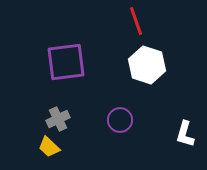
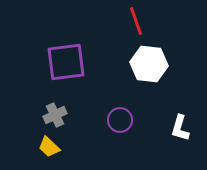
white hexagon: moved 2 px right, 1 px up; rotated 12 degrees counterclockwise
gray cross: moved 3 px left, 4 px up
white L-shape: moved 5 px left, 6 px up
